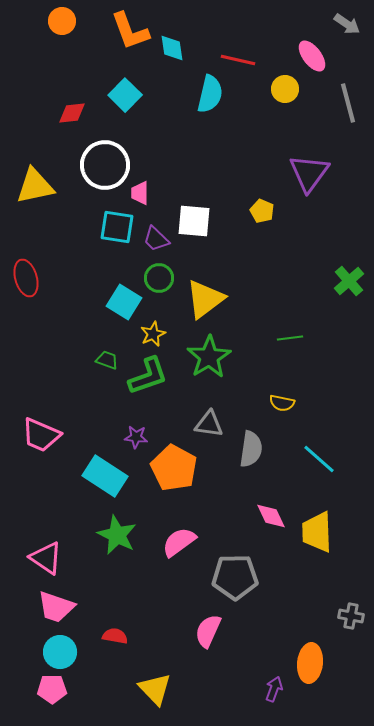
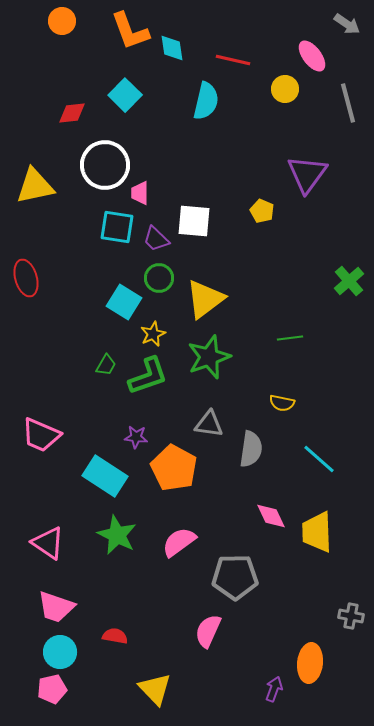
red line at (238, 60): moved 5 px left
cyan semicircle at (210, 94): moved 4 px left, 7 px down
purple triangle at (309, 173): moved 2 px left, 1 px down
green star at (209, 357): rotated 12 degrees clockwise
green trapezoid at (107, 360): moved 1 px left, 5 px down; rotated 100 degrees clockwise
pink triangle at (46, 558): moved 2 px right, 15 px up
pink pentagon at (52, 689): rotated 12 degrees counterclockwise
